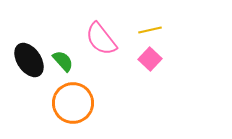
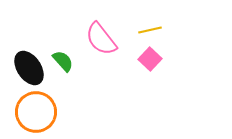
black ellipse: moved 8 px down
orange circle: moved 37 px left, 9 px down
